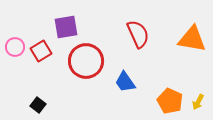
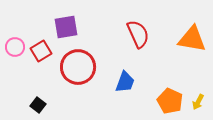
red circle: moved 8 px left, 6 px down
blue trapezoid: rotated 125 degrees counterclockwise
